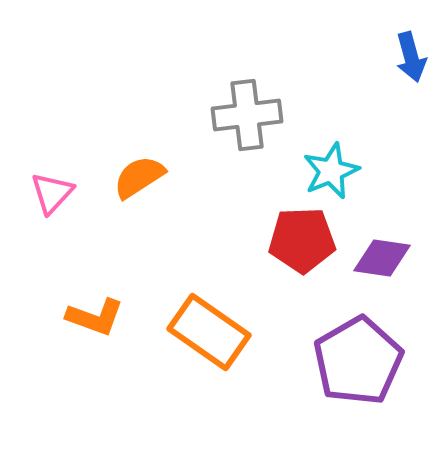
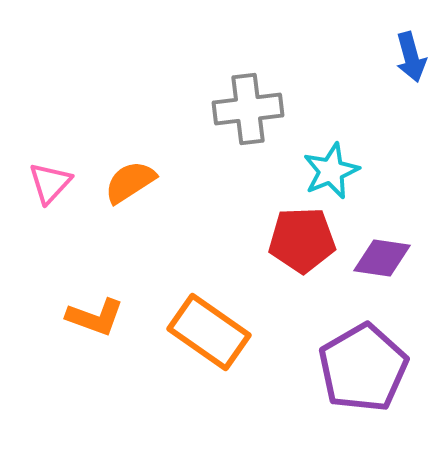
gray cross: moved 1 px right, 6 px up
orange semicircle: moved 9 px left, 5 px down
pink triangle: moved 2 px left, 10 px up
purple pentagon: moved 5 px right, 7 px down
